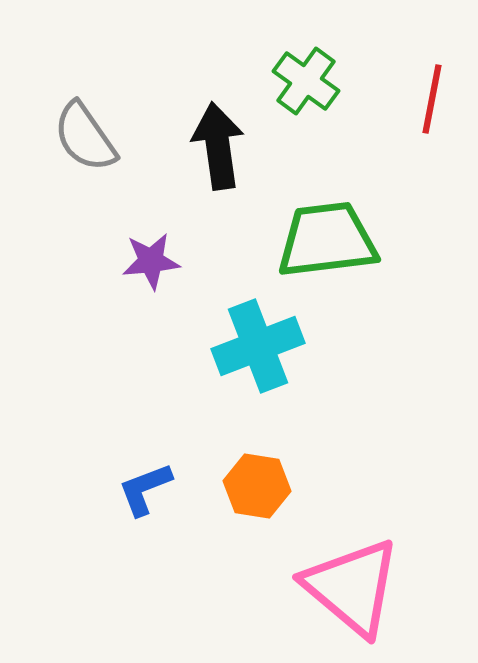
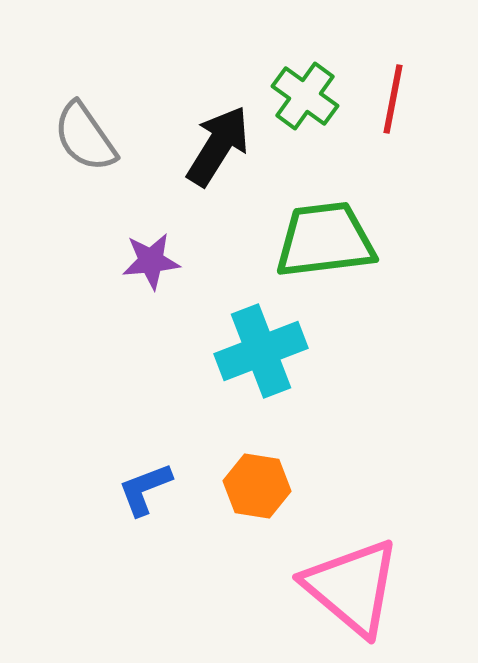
green cross: moved 1 px left, 15 px down
red line: moved 39 px left
black arrow: rotated 40 degrees clockwise
green trapezoid: moved 2 px left
cyan cross: moved 3 px right, 5 px down
